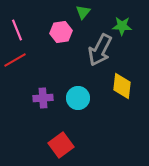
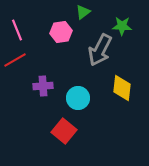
green triangle: rotated 14 degrees clockwise
yellow diamond: moved 2 px down
purple cross: moved 12 px up
red square: moved 3 px right, 14 px up; rotated 15 degrees counterclockwise
